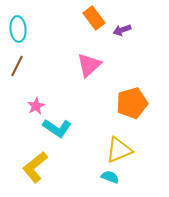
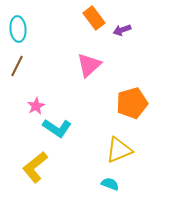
cyan semicircle: moved 7 px down
